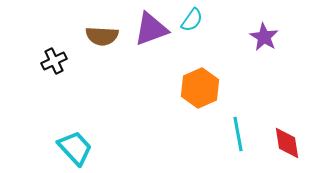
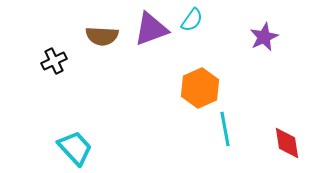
purple star: rotated 16 degrees clockwise
cyan line: moved 13 px left, 5 px up
